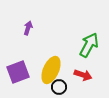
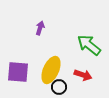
purple arrow: moved 12 px right
green arrow: rotated 80 degrees counterclockwise
purple square: rotated 25 degrees clockwise
